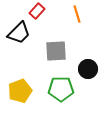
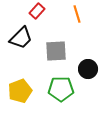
black trapezoid: moved 2 px right, 5 px down
